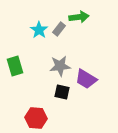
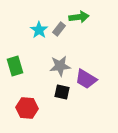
red hexagon: moved 9 px left, 10 px up
